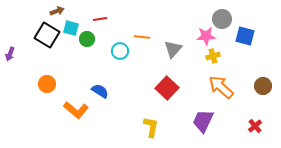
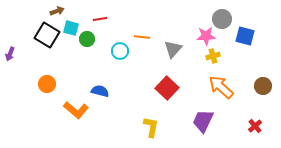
blue semicircle: rotated 18 degrees counterclockwise
